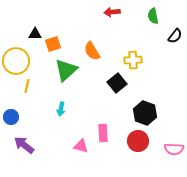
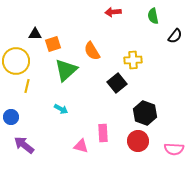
red arrow: moved 1 px right
cyan arrow: rotated 72 degrees counterclockwise
